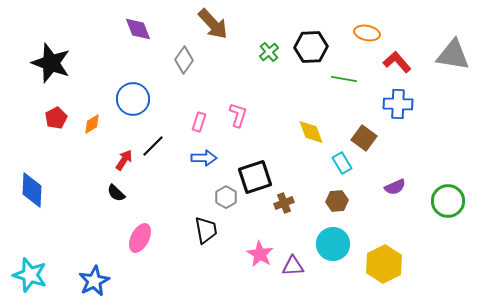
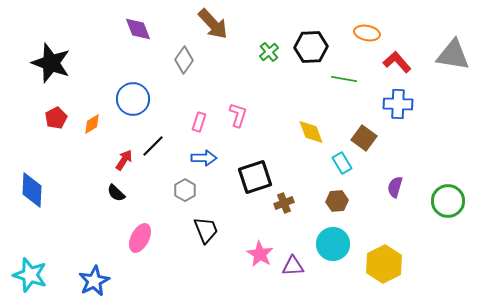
purple semicircle: rotated 130 degrees clockwise
gray hexagon: moved 41 px left, 7 px up
black trapezoid: rotated 12 degrees counterclockwise
